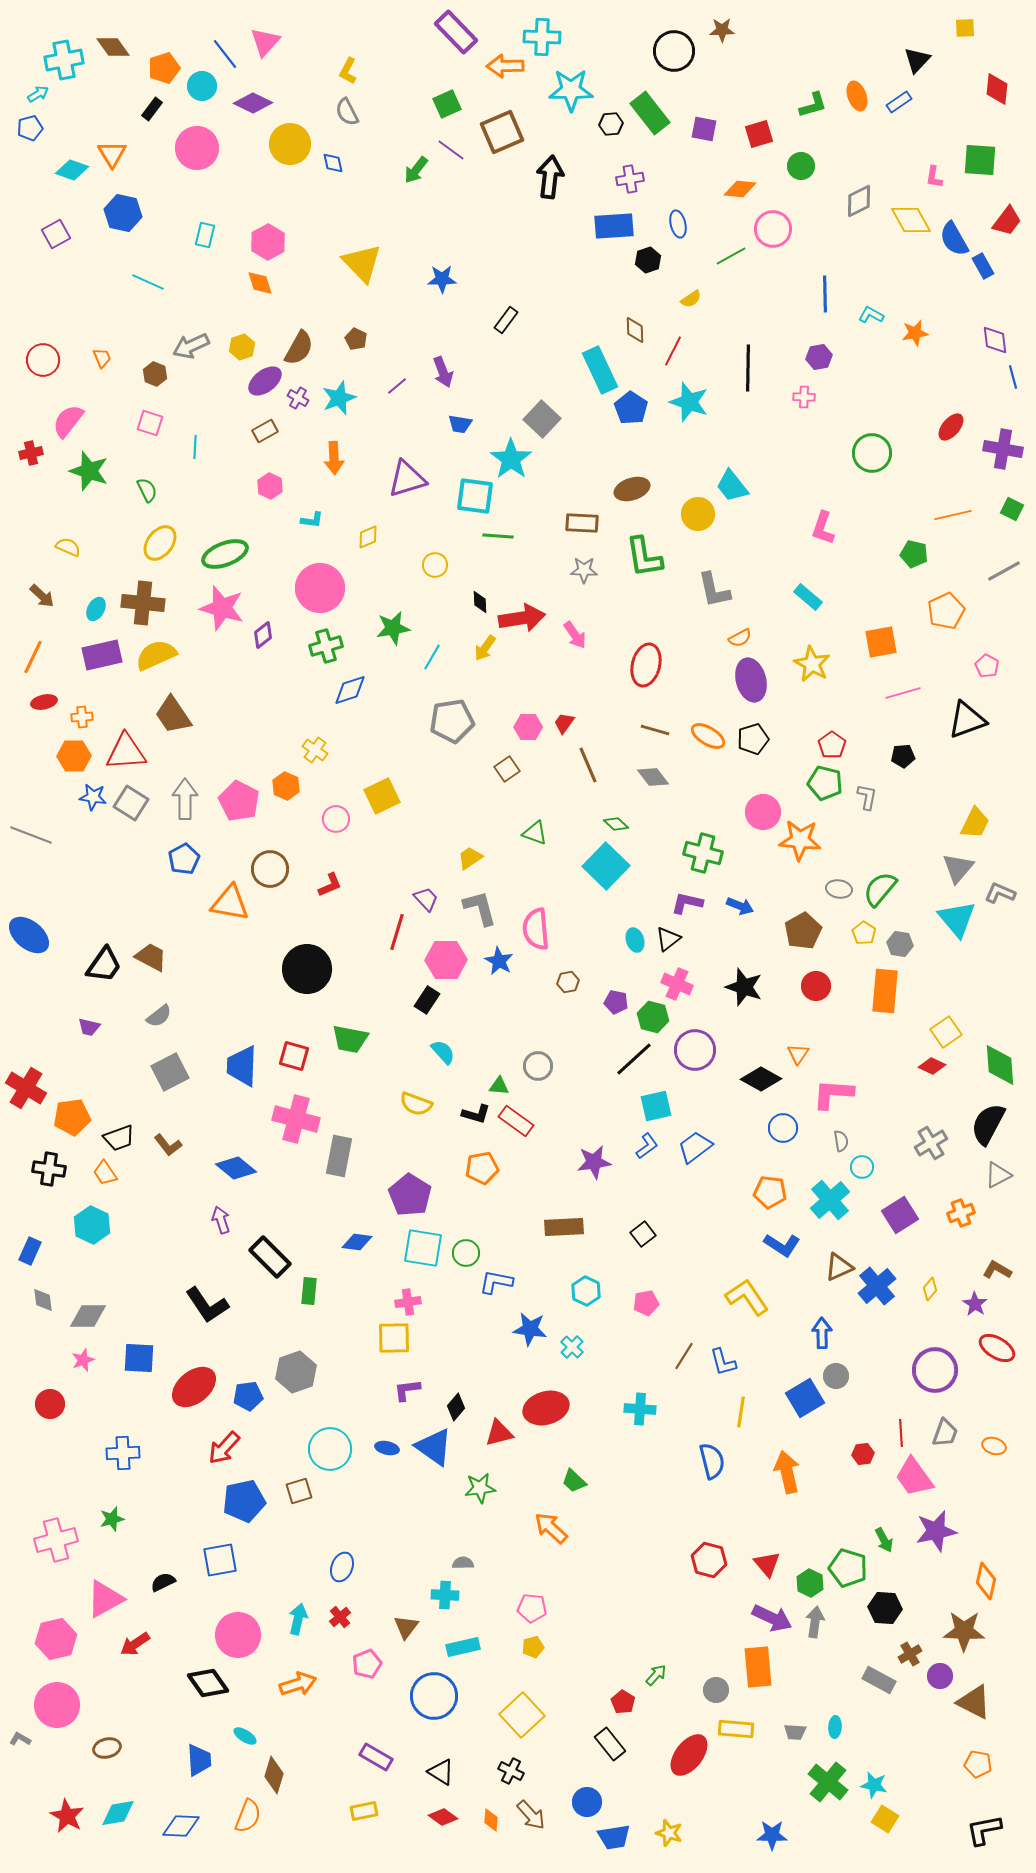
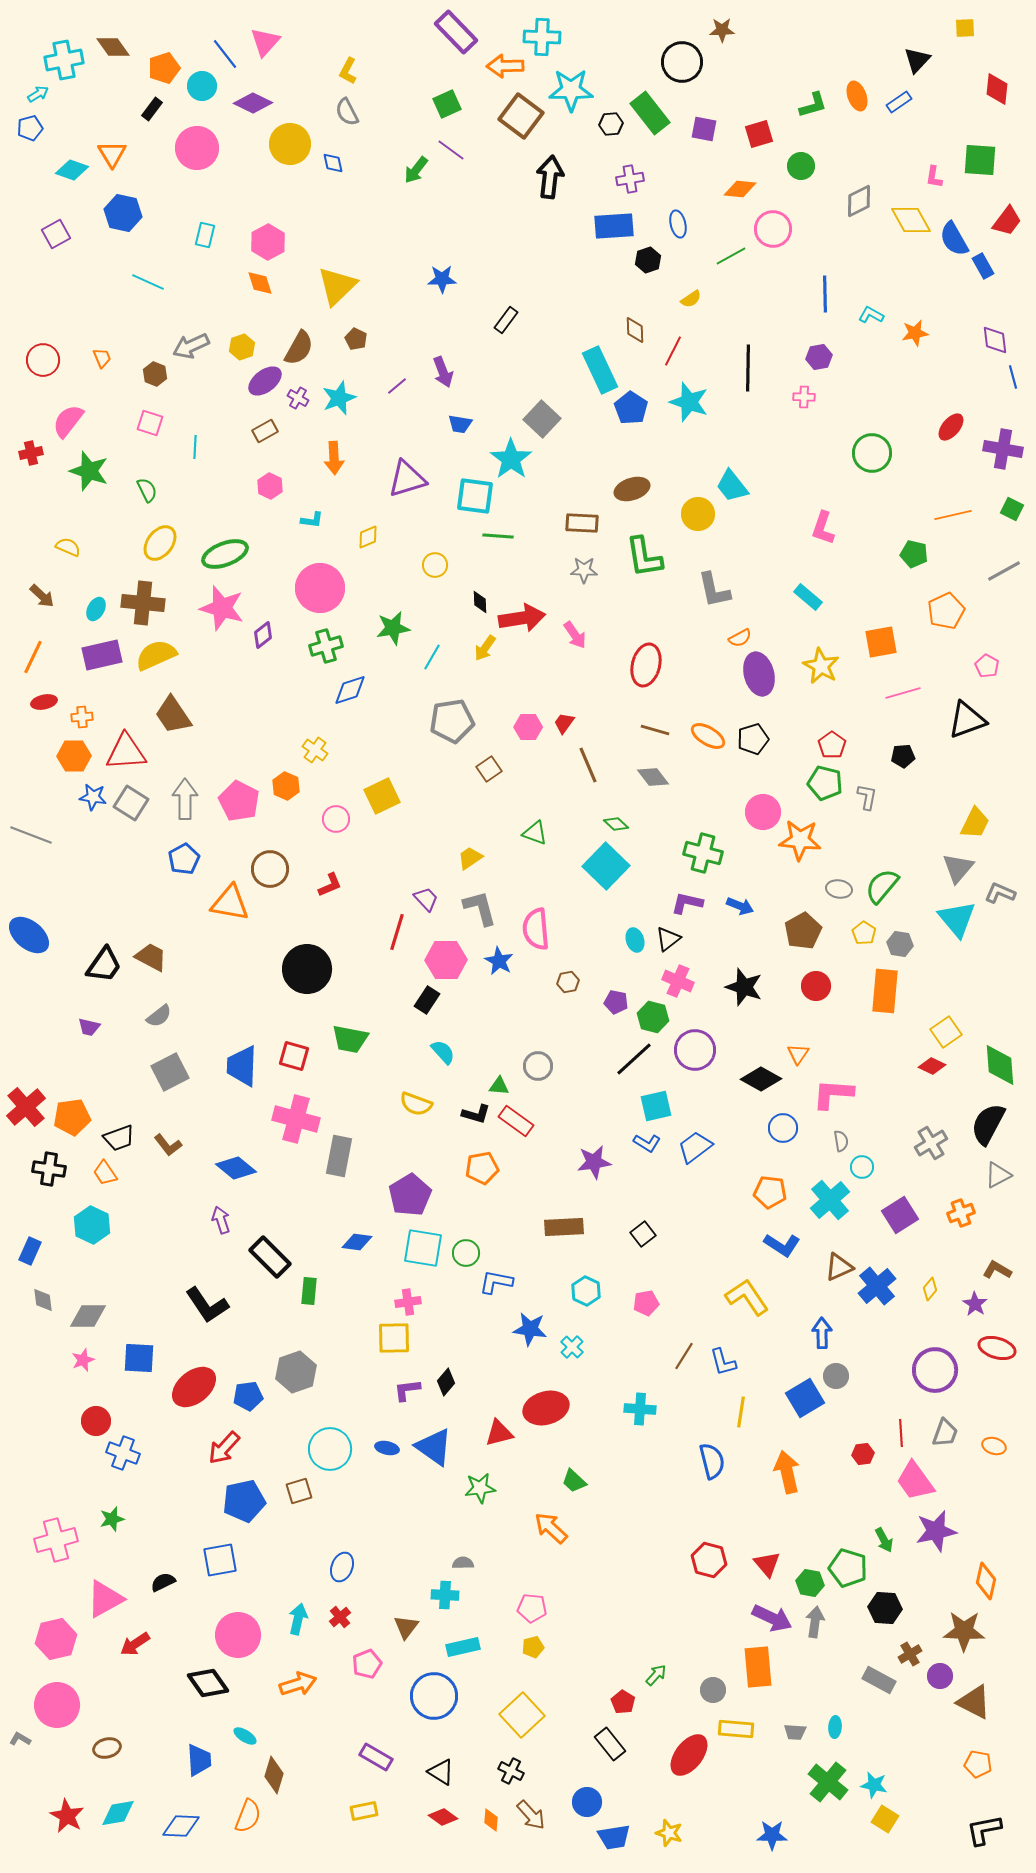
black circle at (674, 51): moved 8 px right, 11 px down
brown square at (502, 132): moved 19 px right, 16 px up; rotated 30 degrees counterclockwise
yellow triangle at (362, 263): moved 25 px left, 23 px down; rotated 30 degrees clockwise
yellow star at (812, 664): moved 9 px right, 2 px down
purple ellipse at (751, 680): moved 8 px right, 6 px up
brown square at (507, 769): moved 18 px left
green semicircle at (880, 889): moved 2 px right, 3 px up
pink cross at (677, 984): moved 1 px right, 3 px up
red cross at (26, 1088): moved 19 px down; rotated 18 degrees clockwise
blue L-shape at (647, 1146): moved 3 px up; rotated 68 degrees clockwise
purple pentagon at (410, 1195): rotated 9 degrees clockwise
red ellipse at (997, 1348): rotated 15 degrees counterclockwise
red circle at (50, 1404): moved 46 px right, 17 px down
black diamond at (456, 1407): moved 10 px left, 25 px up
blue cross at (123, 1453): rotated 24 degrees clockwise
pink trapezoid at (914, 1477): moved 1 px right, 4 px down
green hexagon at (810, 1583): rotated 16 degrees counterclockwise
gray circle at (716, 1690): moved 3 px left
